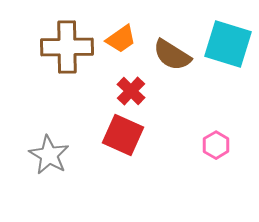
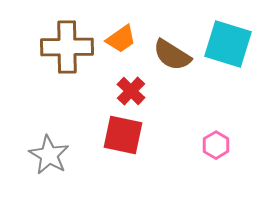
red square: rotated 12 degrees counterclockwise
